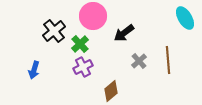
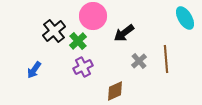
green cross: moved 2 px left, 3 px up
brown line: moved 2 px left, 1 px up
blue arrow: rotated 18 degrees clockwise
brown diamond: moved 4 px right; rotated 15 degrees clockwise
